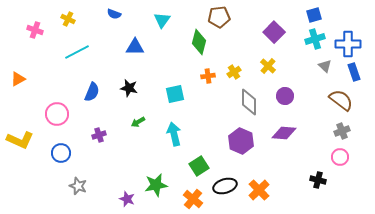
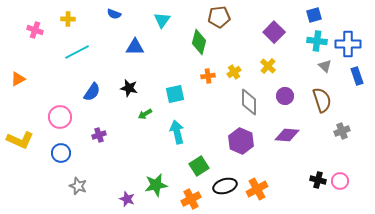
yellow cross at (68, 19): rotated 24 degrees counterclockwise
cyan cross at (315, 39): moved 2 px right, 2 px down; rotated 24 degrees clockwise
blue rectangle at (354, 72): moved 3 px right, 4 px down
blue semicircle at (92, 92): rotated 12 degrees clockwise
brown semicircle at (341, 100): moved 19 px left; rotated 35 degrees clockwise
pink circle at (57, 114): moved 3 px right, 3 px down
green arrow at (138, 122): moved 7 px right, 8 px up
purple diamond at (284, 133): moved 3 px right, 2 px down
cyan arrow at (174, 134): moved 3 px right, 2 px up
pink circle at (340, 157): moved 24 px down
orange cross at (259, 190): moved 2 px left, 1 px up; rotated 15 degrees clockwise
orange cross at (193, 199): moved 2 px left; rotated 24 degrees clockwise
